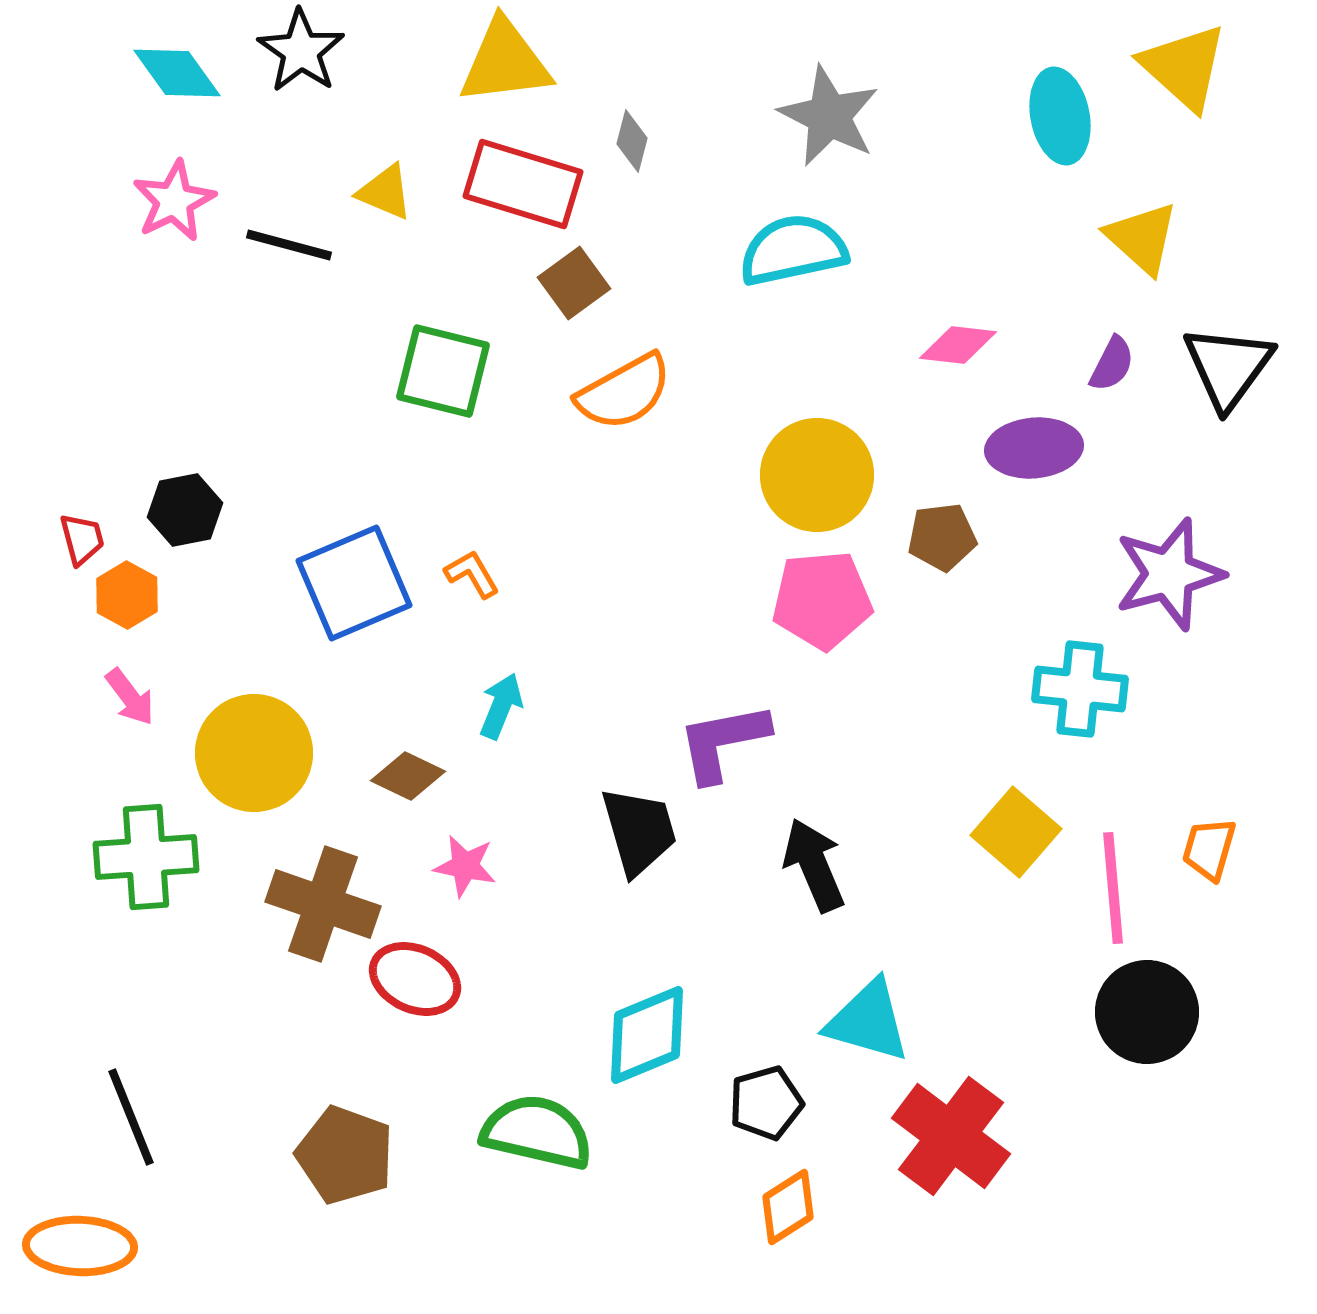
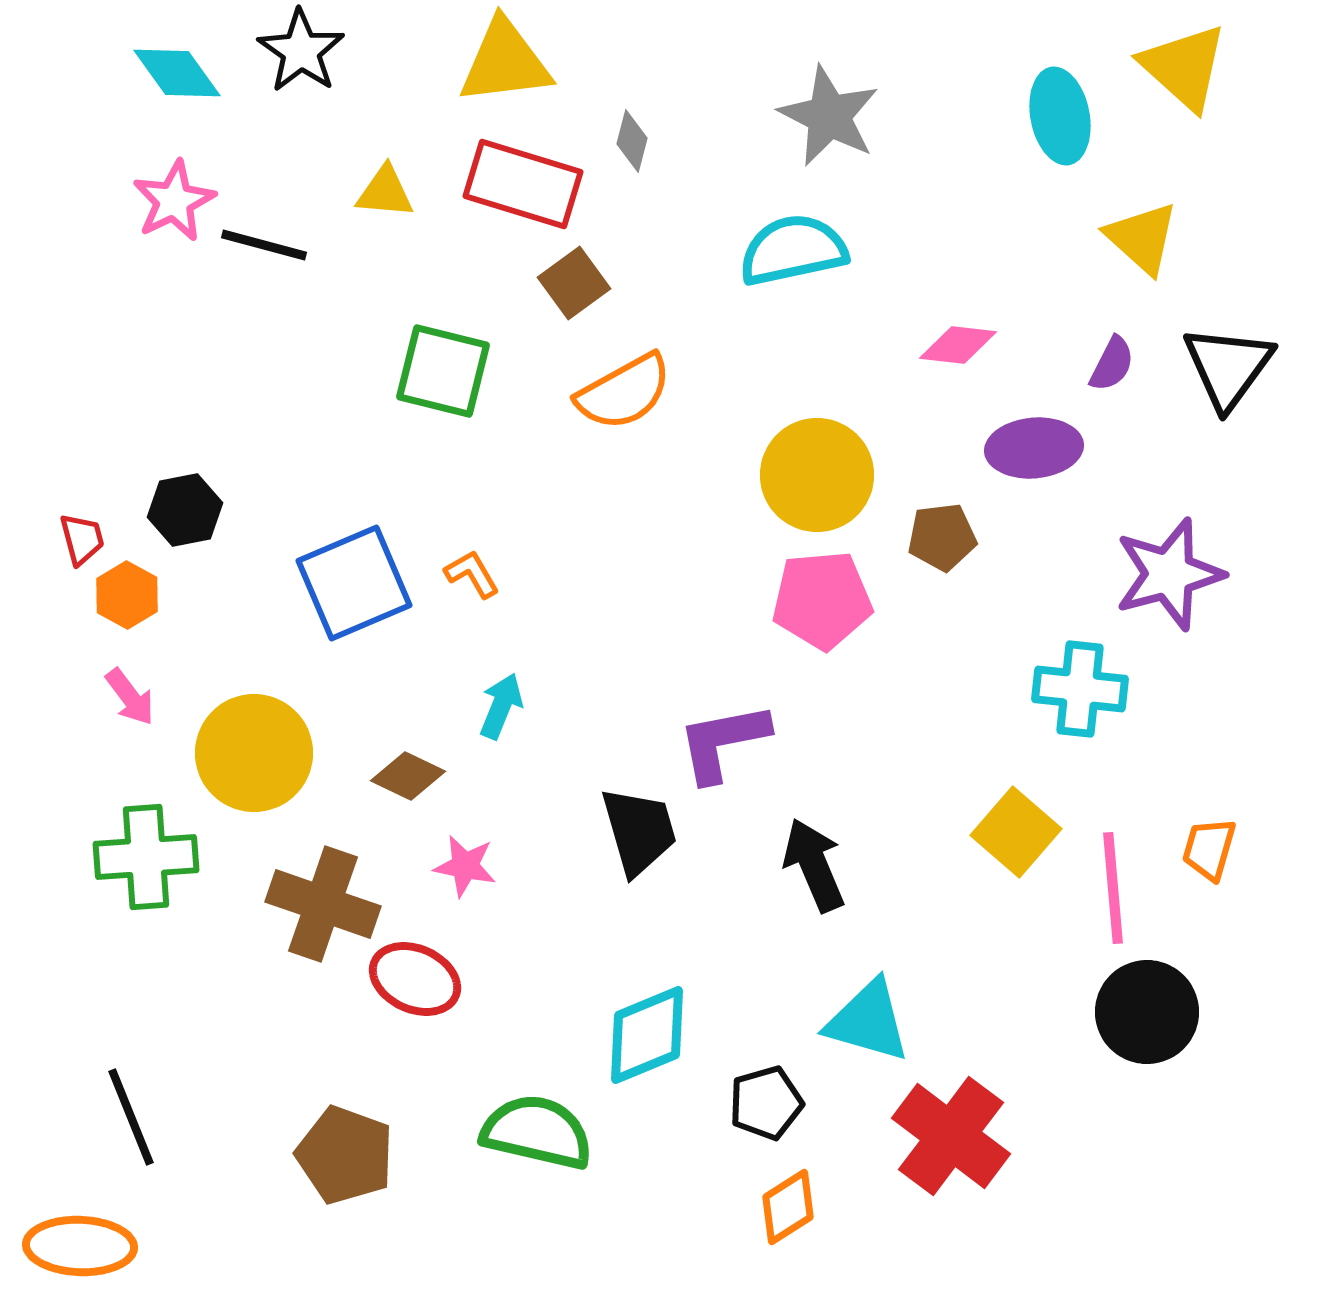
yellow triangle at (385, 192): rotated 18 degrees counterclockwise
black line at (289, 245): moved 25 px left
